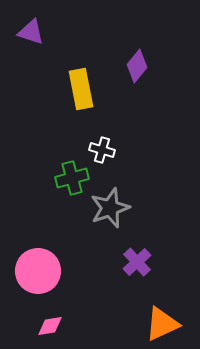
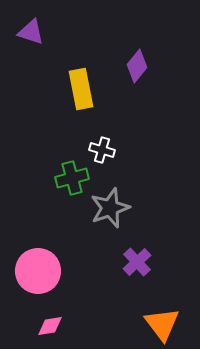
orange triangle: rotated 42 degrees counterclockwise
